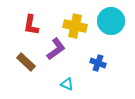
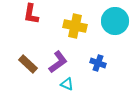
cyan circle: moved 4 px right
red L-shape: moved 11 px up
purple L-shape: moved 2 px right, 13 px down
brown rectangle: moved 2 px right, 2 px down
